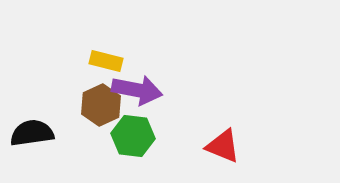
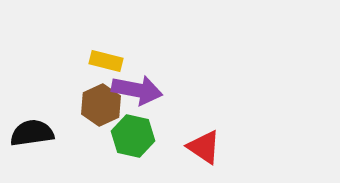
green hexagon: rotated 6 degrees clockwise
red triangle: moved 19 px left, 1 px down; rotated 12 degrees clockwise
